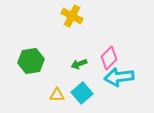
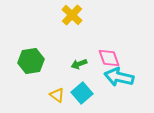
yellow cross: moved 1 px up; rotated 15 degrees clockwise
pink diamond: rotated 65 degrees counterclockwise
cyan arrow: rotated 20 degrees clockwise
yellow triangle: rotated 35 degrees clockwise
